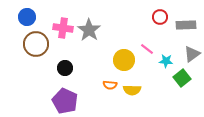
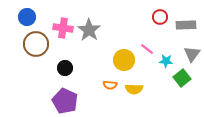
gray triangle: rotated 18 degrees counterclockwise
yellow semicircle: moved 2 px right, 1 px up
